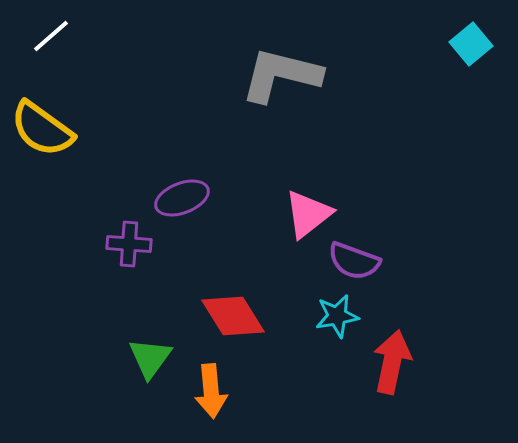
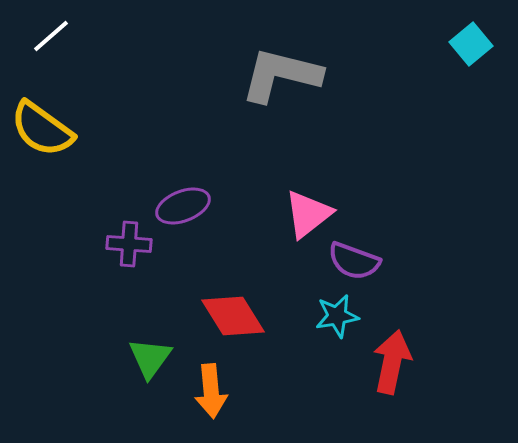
purple ellipse: moved 1 px right, 8 px down
